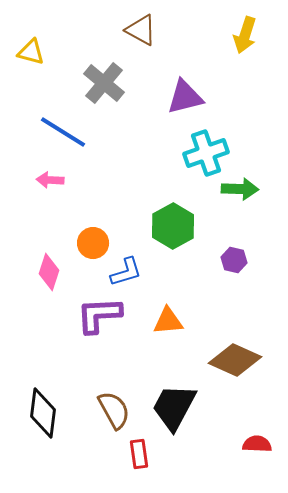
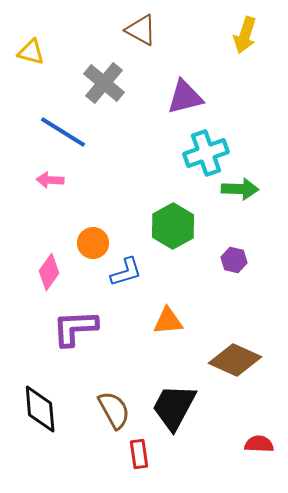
pink diamond: rotated 18 degrees clockwise
purple L-shape: moved 24 px left, 13 px down
black diamond: moved 3 px left, 4 px up; rotated 12 degrees counterclockwise
red semicircle: moved 2 px right
